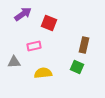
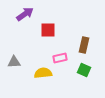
purple arrow: moved 2 px right
red square: moved 1 px left, 7 px down; rotated 21 degrees counterclockwise
pink rectangle: moved 26 px right, 12 px down
green square: moved 7 px right, 3 px down
